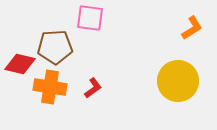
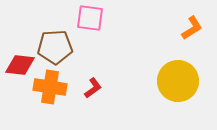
red diamond: moved 1 px down; rotated 8 degrees counterclockwise
